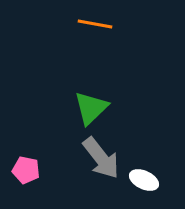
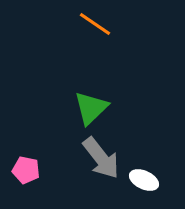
orange line: rotated 24 degrees clockwise
